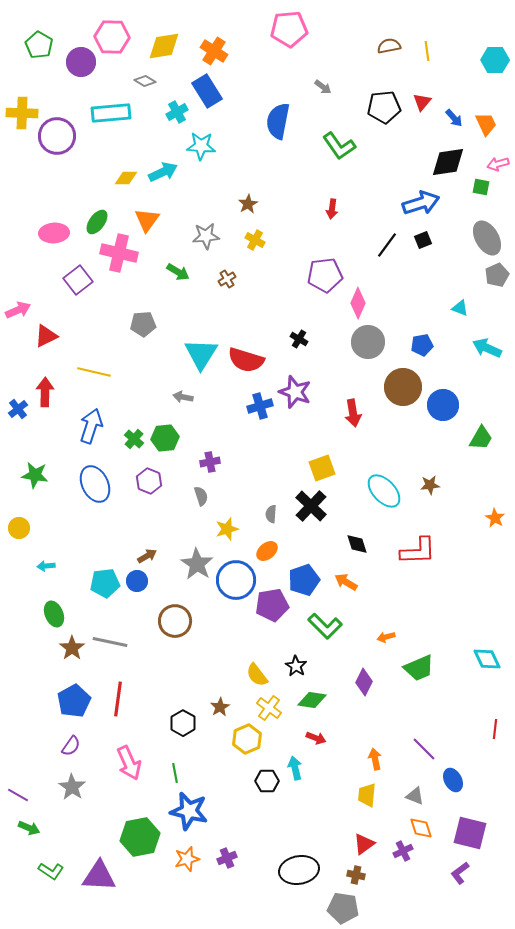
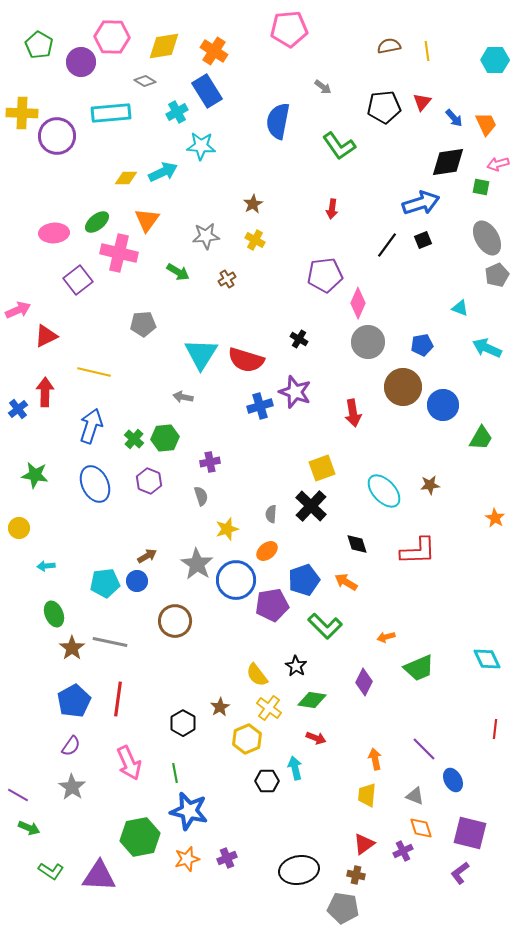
brown star at (248, 204): moved 5 px right
green ellipse at (97, 222): rotated 15 degrees clockwise
